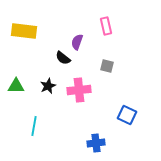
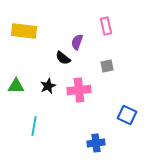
gray square: rotated 24 degrees counterclockwise
